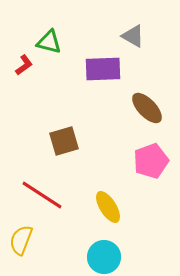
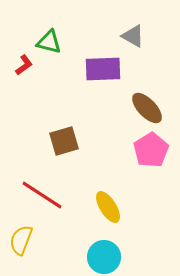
pink pentagon: moved 11 px up; rotated 12 degrees counterclockwise
